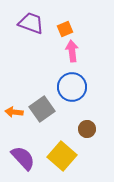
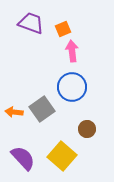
orange square: moved 2 px left
